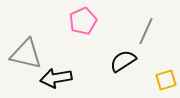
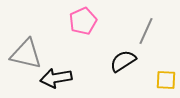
yellow square: rotated 20 degrees clockwise
